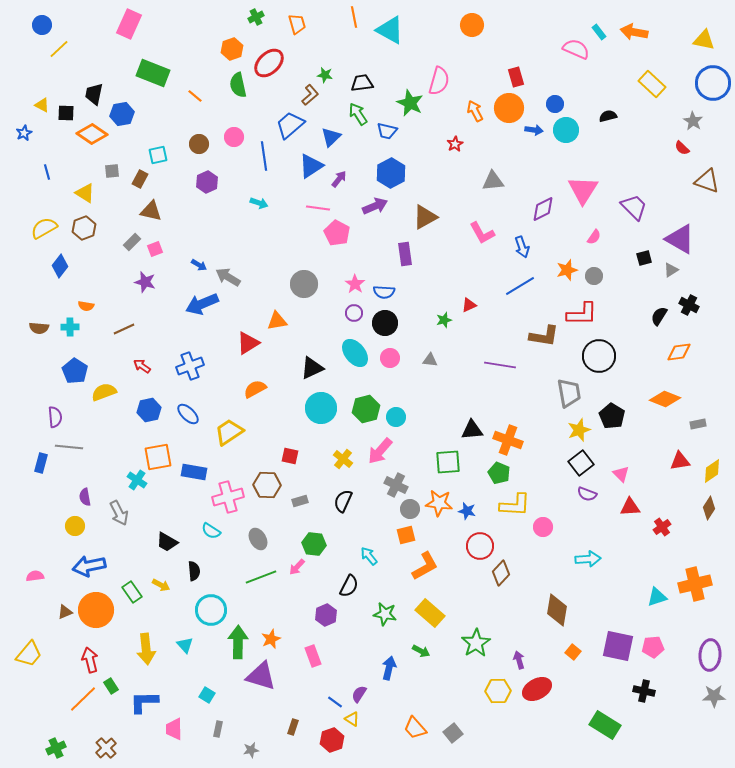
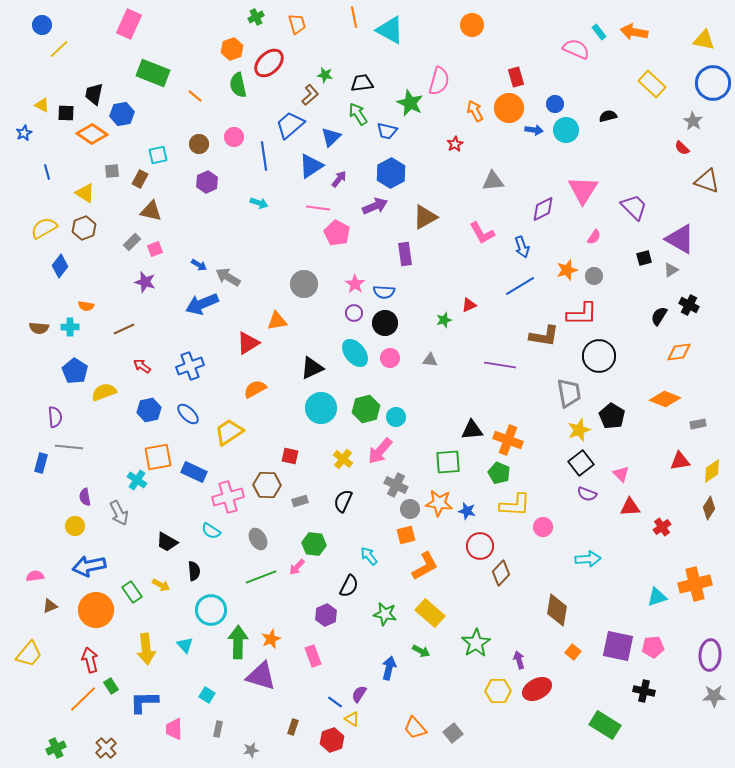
blue rectangle at (194, 472): rotated 15 degrees clockwise
brown triangle at (65, 612): moved 15 px left, 6 px up
